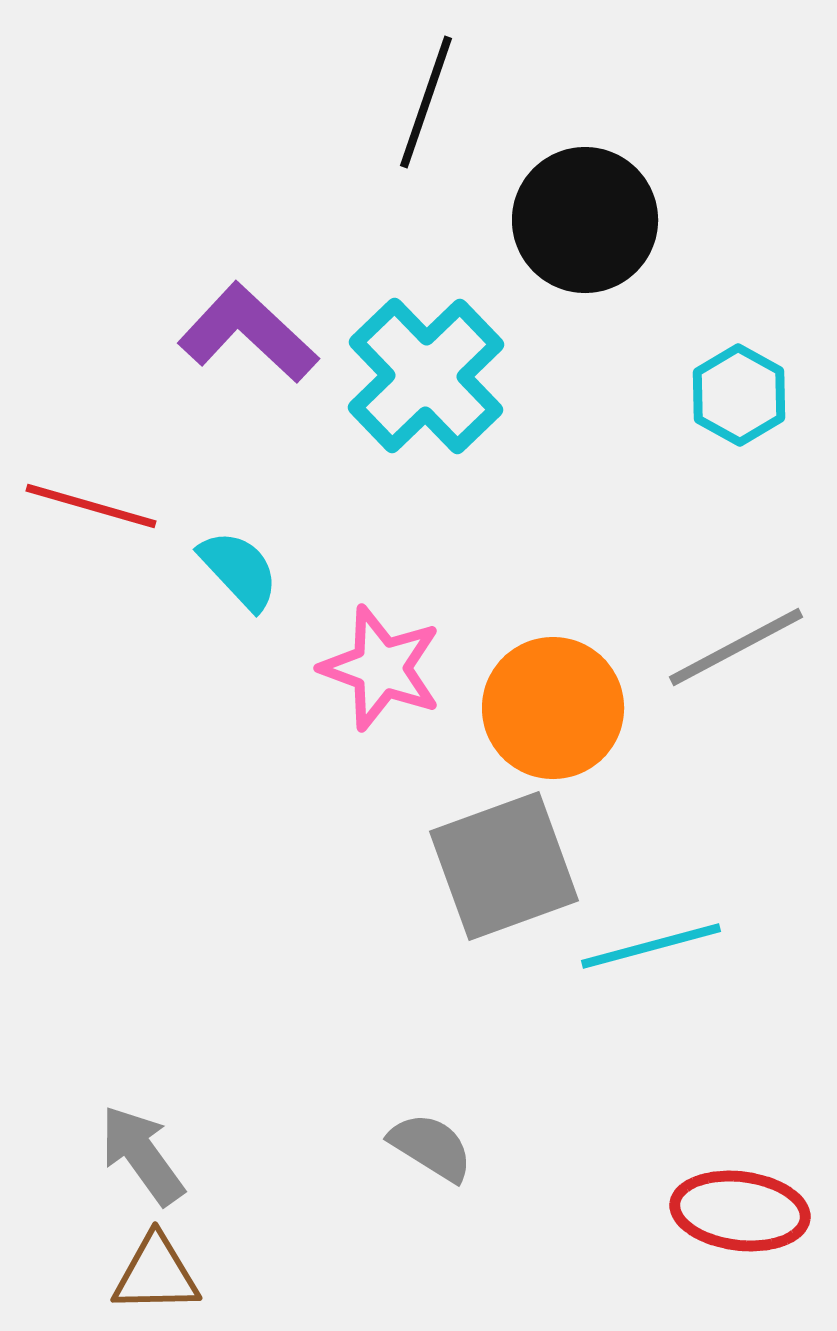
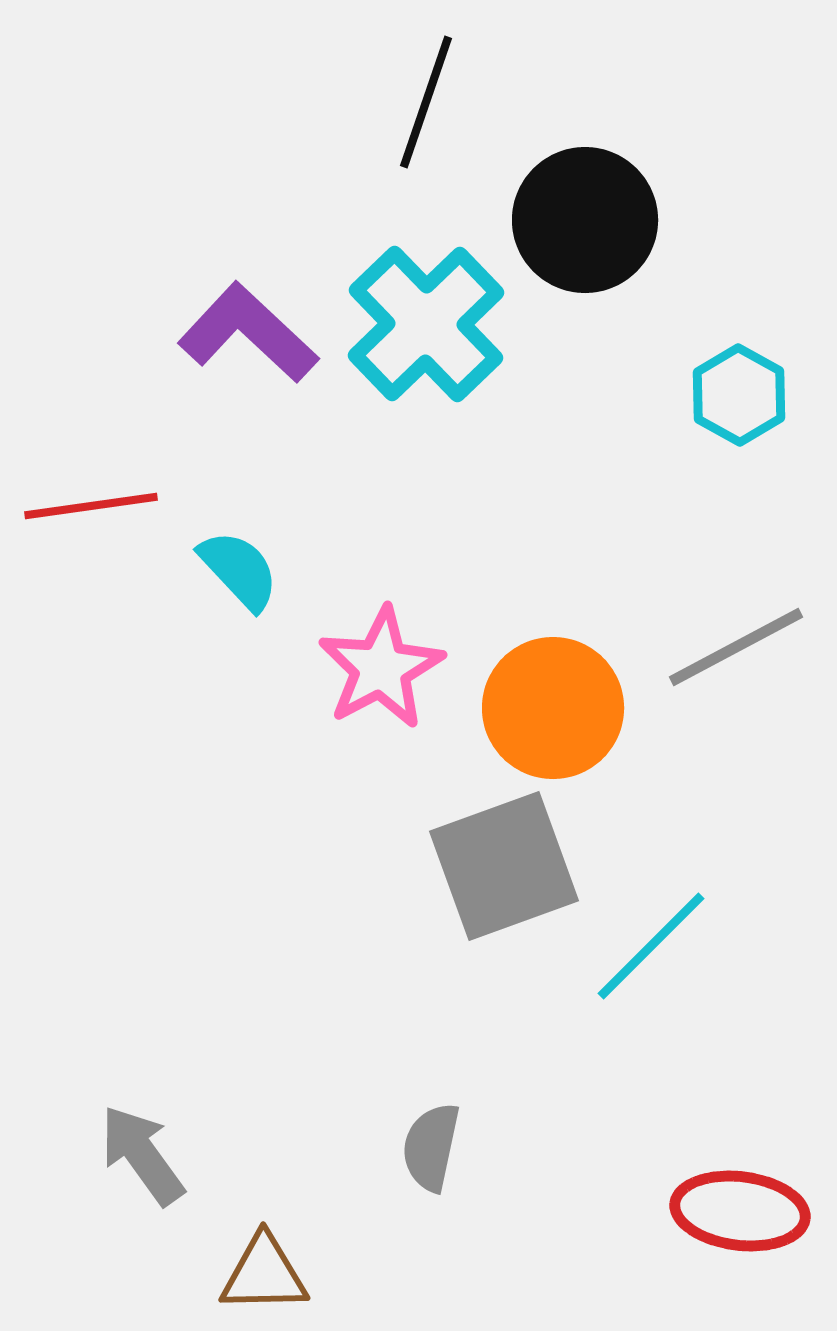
cyan cross: moved 52 px up
red line: rotated 24 degrees counterclockwise
pink star: rotated 24 degrees clockwise
cyan line: rotated 30 degrees counterclockwise
gray semicircle: rotated 110 degrees counterclockwise
brown triangle: moved 108 px right
